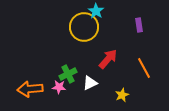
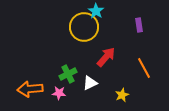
red arrow: moved 2 px left, 2 px up
pink star: moved 6 px down
